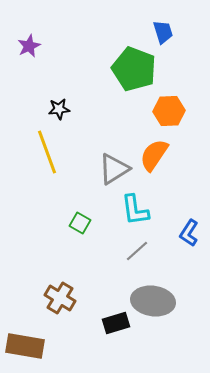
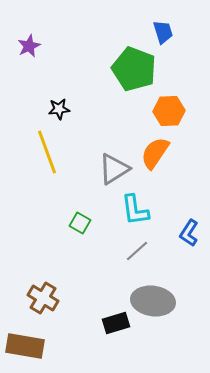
orange semicircle: moved 1 px right, 2 px up
brown cross: moved 17 px left
